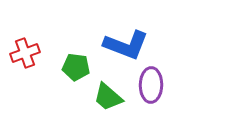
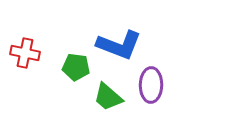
blue L-shape: moved 7 px left
red cross: rotated 32 degrees clockwise
